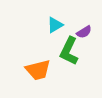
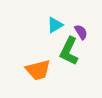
purple semicircle: moved 3 px left; rotated 91 degrees counterclockwise
